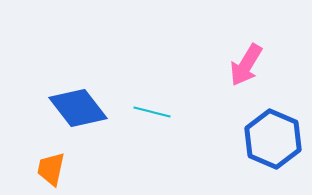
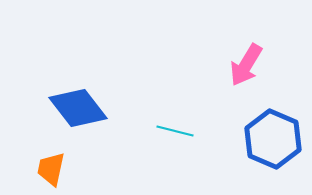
cyan line: moved 23 px right, 19 px down
